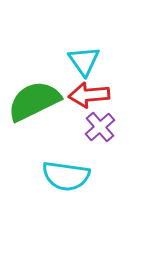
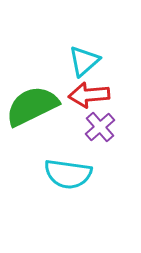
cyan triangle: rotated 24 degrees clockwise
green semicircle: moved 2 px left, 5 px down
cyan semicircle: moved 2 px right, 2 px up
